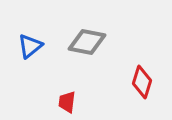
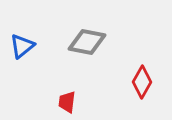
blue triangle: moved 8 px left
red diamond: rotated 12 degrees clockwise
